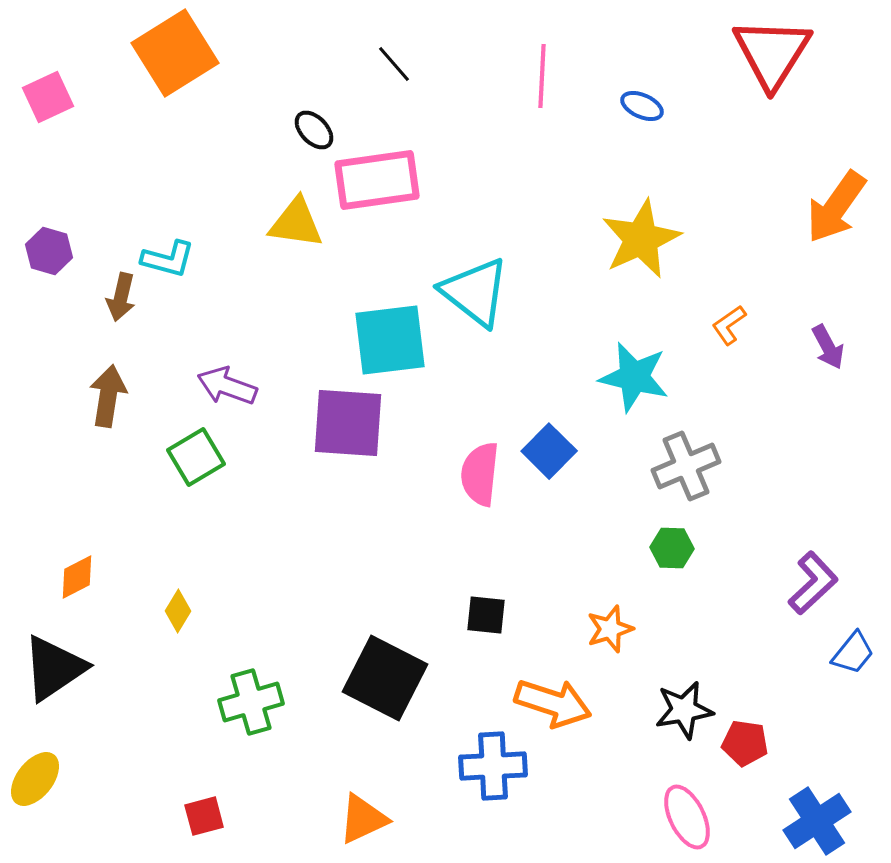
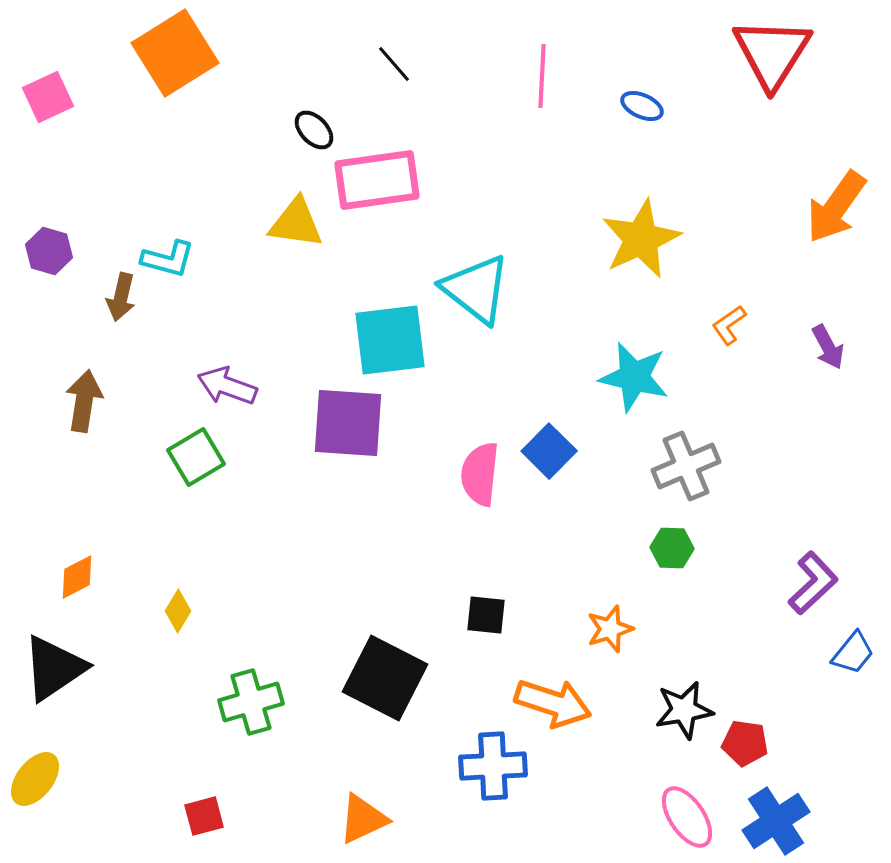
cyan triangle at (475, 292): moved 1 px right, 3 px up
brown arrow at (108, 396): moved 24 px left, 5 px down
pink ellipse at (687, 817): rotated 8 degrees counterclockwise
blue cross at (817, 821): moved 41 px left
